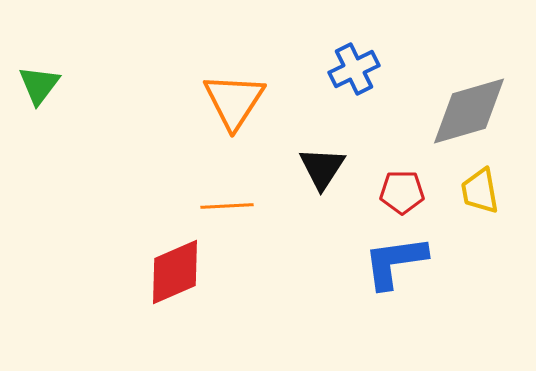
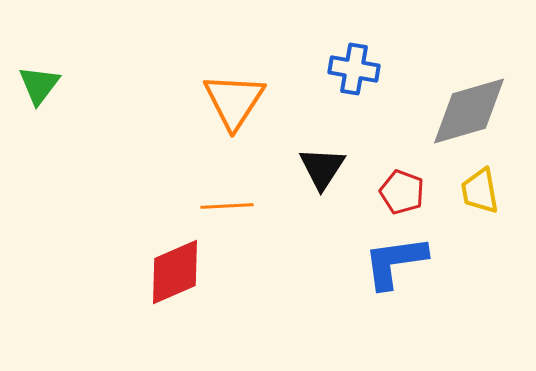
blue cross: rotated 36 degrees clockwise
red pentagon: rotated 21 degrees clockwise
